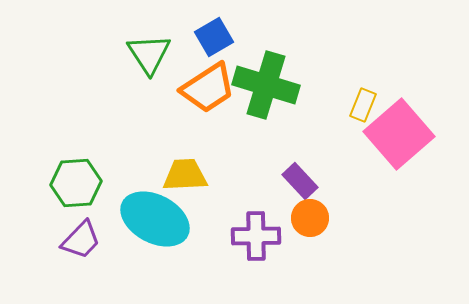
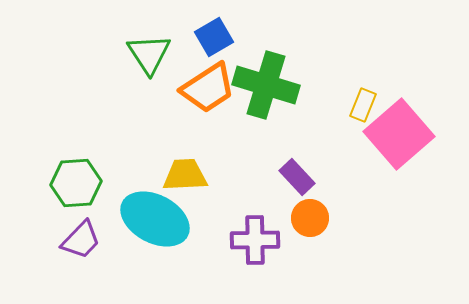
purple rectangle: moved 3 px left, 4 px up
purple cross: moved 1 px left, 4 px down
